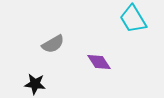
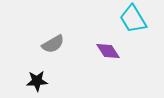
purple diamond: moved 9 px right, 11 px up
black star: moved 2 px right, 3 px up; rotated 10 degrees counterclockwise
